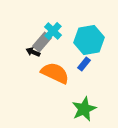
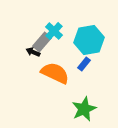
cyan cross: moved 1 px right
